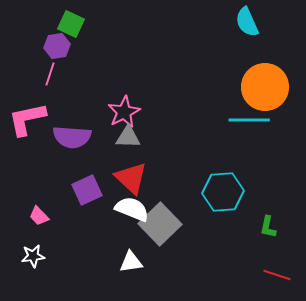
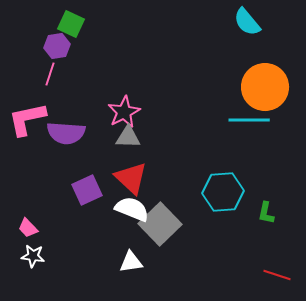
cyan semicircle: rotated 16 degrees counterclockwise
purple semicircle: moved 6 px left, 4 px up
pink trapezoid: moved 11 px left, 12 px down
green L-shape: moved 2 px left, 14 px up
white star: rotated 15 degrees clockwise
